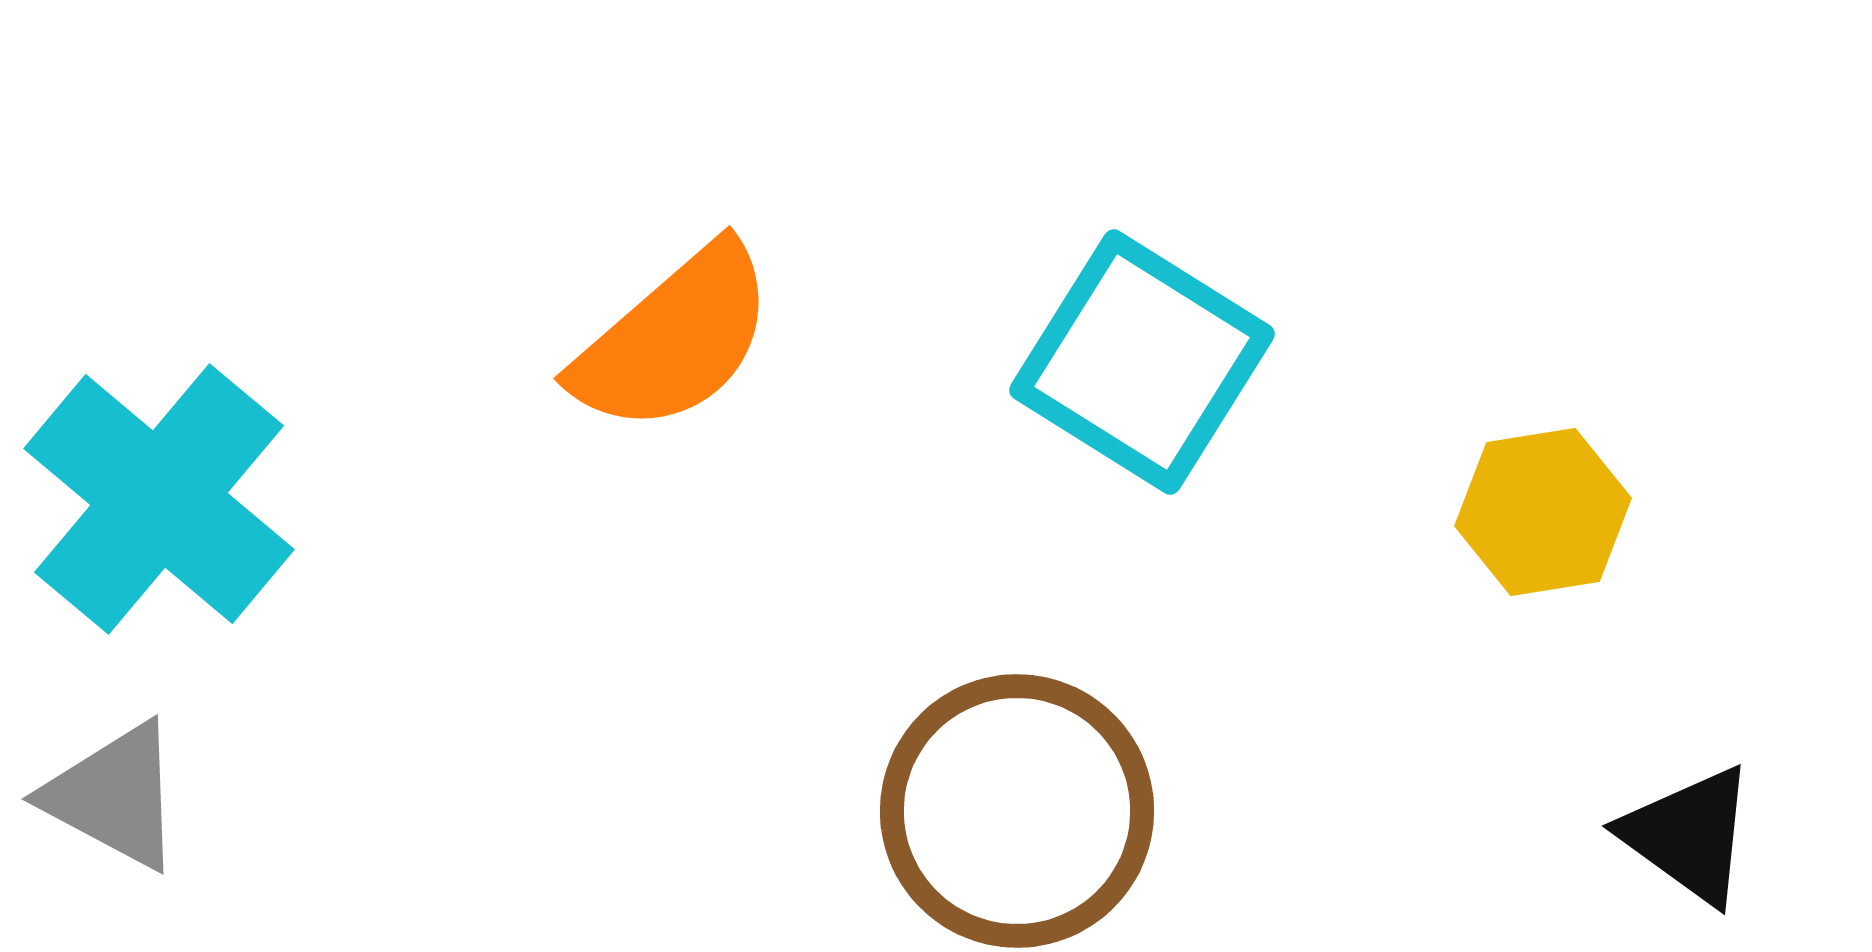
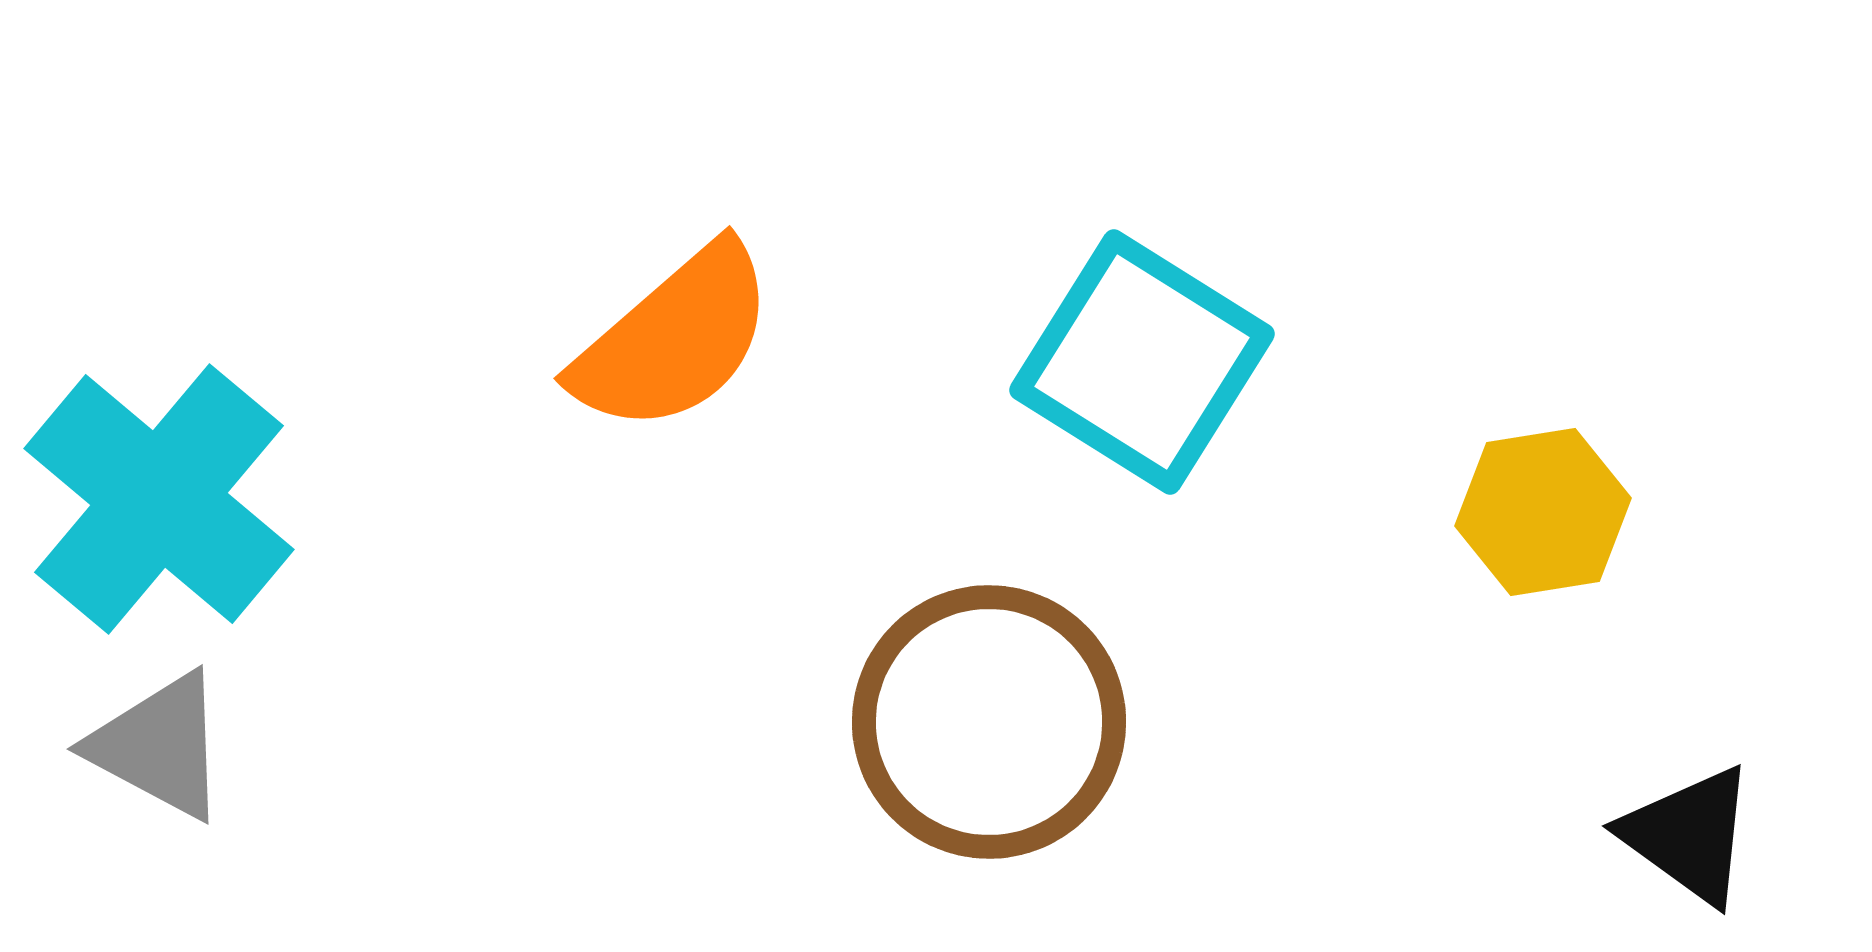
gray triangle: moved 45 px right, 50 px up
brown circle: moved 28 px left, 89 px up
